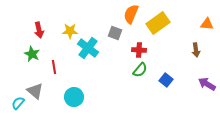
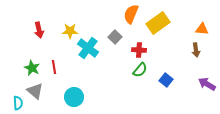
orange triangle: moved 5 px left, 5 px down
gray square: moved 4 px down; rotated 24 degrees clockwise
green star: moved 14 px down
cyan semicircle: rotated 136 degrees clockwise
